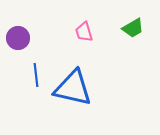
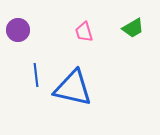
purple circle: moved 8 px up
